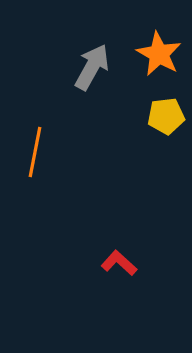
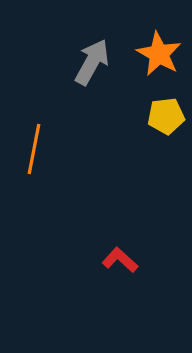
gray arrow: moved 5 px up
orange line: moved 1 px left, 3 px up
red L-shape: moved 1 px right, 3 px up
